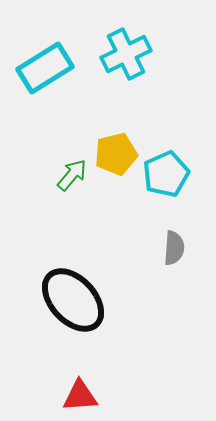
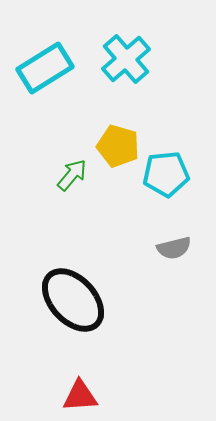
cyan cross: moved 5 px down; rotated 15 degrees counterclockwise
yellow pentagon: moved 2 px right, 8 px up; rotated 30 degrees clockwise
cyan pentagon: rotated 18 degrees clockwise
gray semicircle: rotated 72 degrees clockwise
